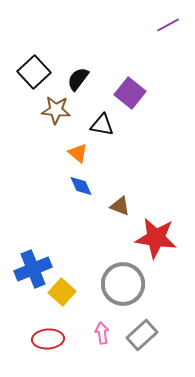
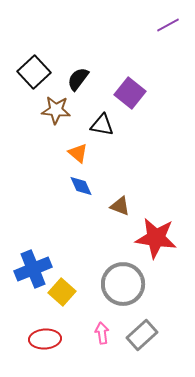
red ellipse: moved 3 px left
